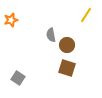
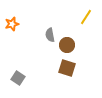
yellow line: moved 2 px down
orange star: moved 1 px right, 4 px down
gray semicircle: moved 1 px left
